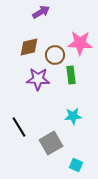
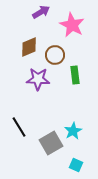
pink star: moved 8 px left, 18 px up; rotated 25 degrees clockwise
brown diamond: rotated 10 degrees counterclockwise
green rectangle: moved 4 px right
cyan star: moved 15 px down; rotated 24 degrees counterclockwise
